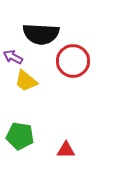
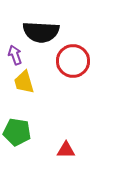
black semicircle: moved 2 px up
purple arrow: moved 2 px right, 2 px up; rotated 42 degrees clockwise
yellow trapezoid: moved 2 px left, 1 px down; rotated 35 degrees clockwise
green pentagon: moved 3 px left, 4 px up
